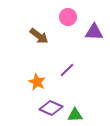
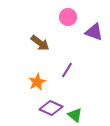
purple triangle: rotated 18 degrees clockwise
brown arrow: moved 1 px right, 7 px down
purple line: rotated 14 degrees counterclockwise
orange star: rotated 18 degrees clockwise
green triangle: rotated 42 degrees clockwise
